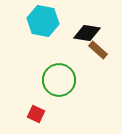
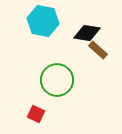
green circle: moved 2 px left
